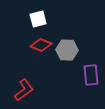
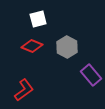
red diamond: moved 9 px left, 1 px down
gray hexagon: moved 3 px up; rotated 25 degrees clockwise
purple rectangle: rotated 35 degrees counterclockwise
